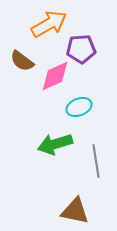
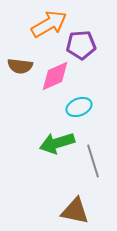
purple pentagon: moved 4 px up
brown semicircle: moved 2 px left, 5 px down; rotated 30 degrees counterclockwise
green arrow: moved 2 px right, 1 px up
gray line: moved 3 px left; rotated 8 degrees counterclockwise
